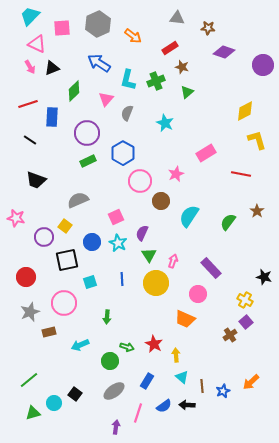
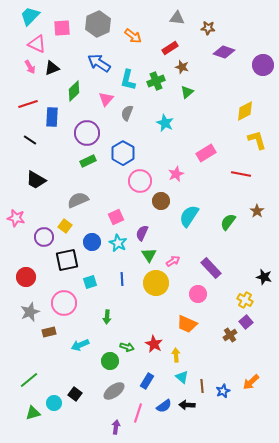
black trapezoid at (36, 180): rotated 10 degrees clockwise
pink arrow at (173, 261): rotated 40 degrees clockwise
orange trapezoid at (185, 319): moved 2 px right, 5 px down
